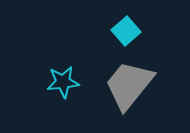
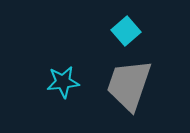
gray trapezoid: rotated 20 degrees counterclockwise
